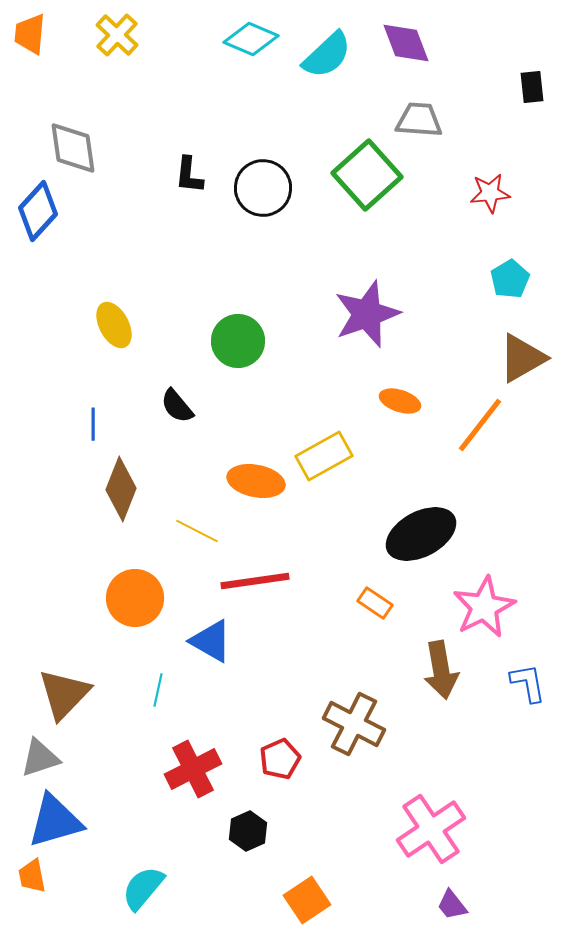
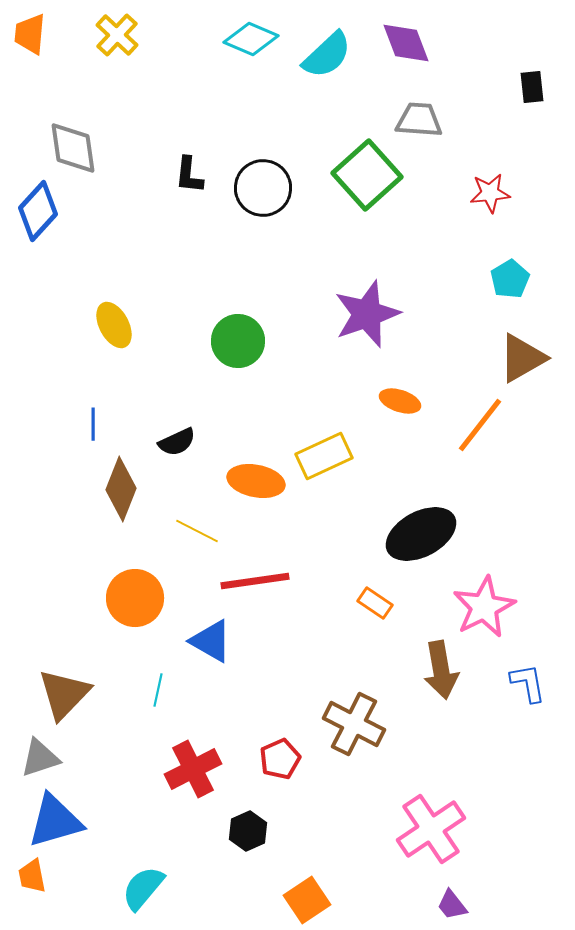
black semicircle at (177, 406): moved 36 px down; rotated 75 degrees counterclockwise
yellow rectangle at (324, 456): rotated 4 degrees clockwise
